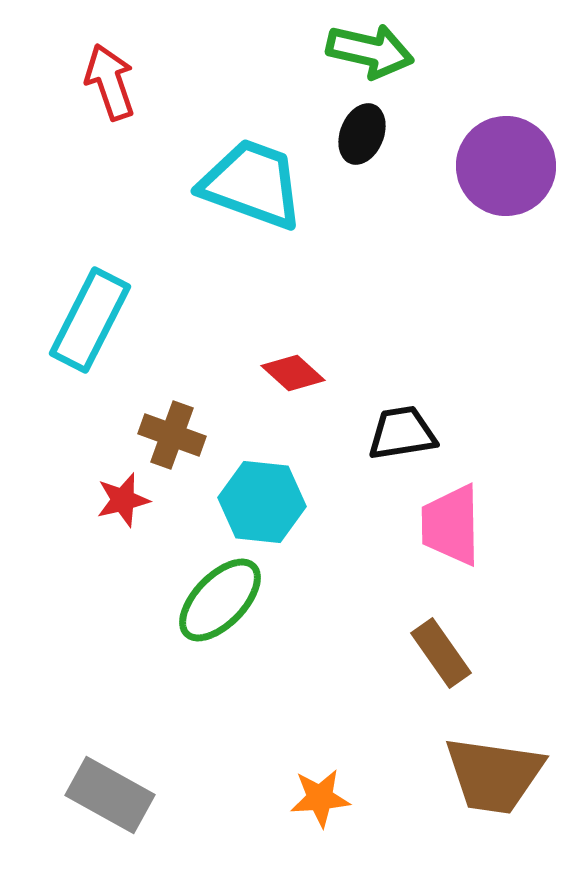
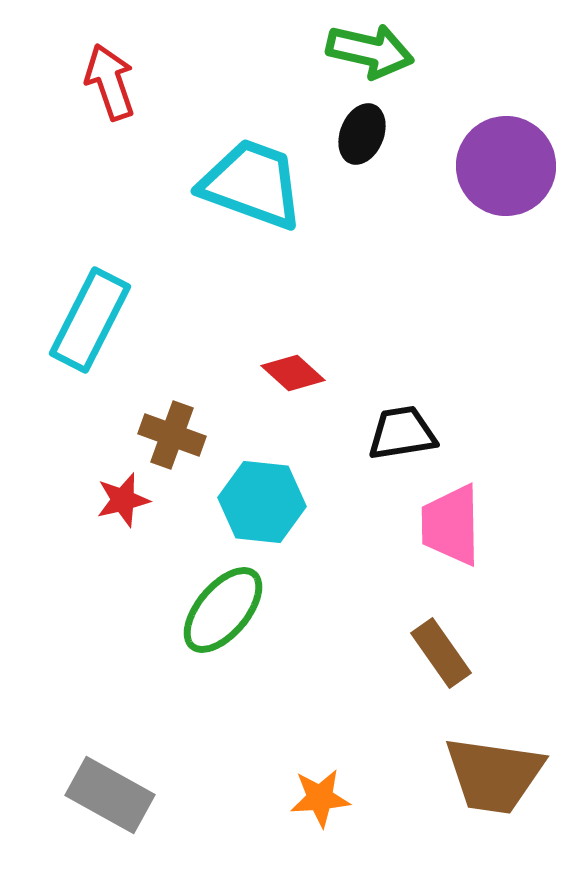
green ellipse: moved 3 px right, 10 px down; rotated 4 degrees counterclockwise
